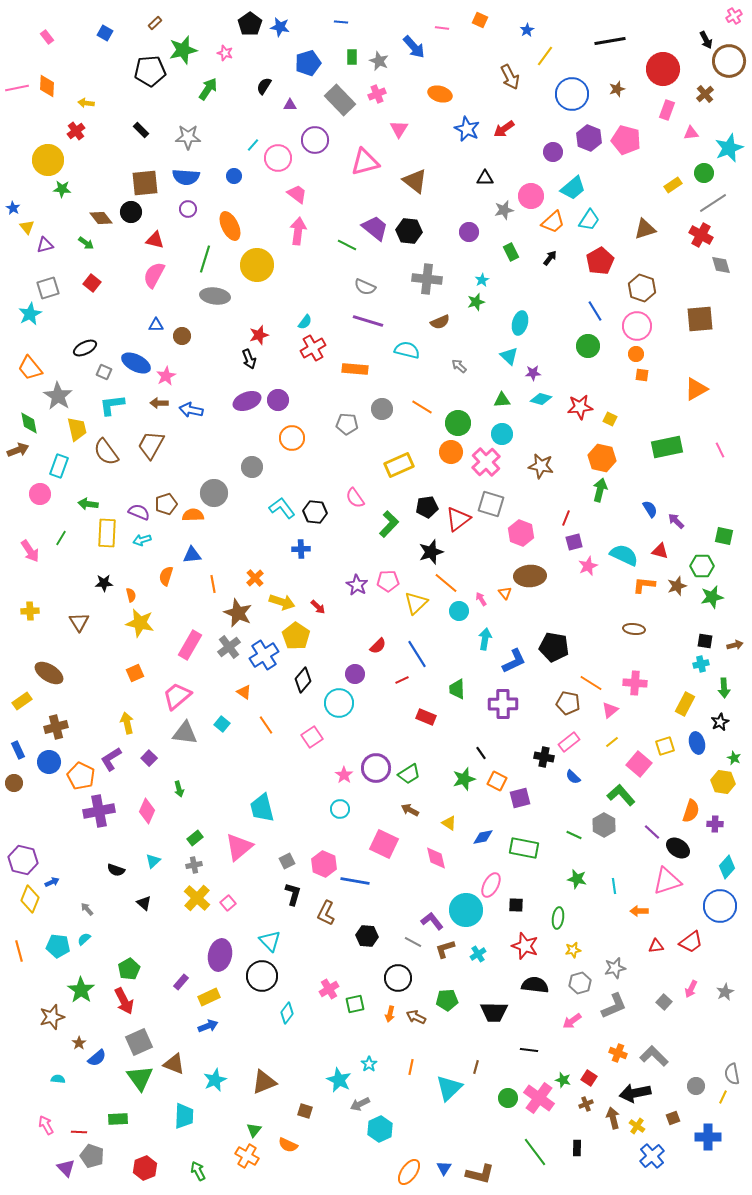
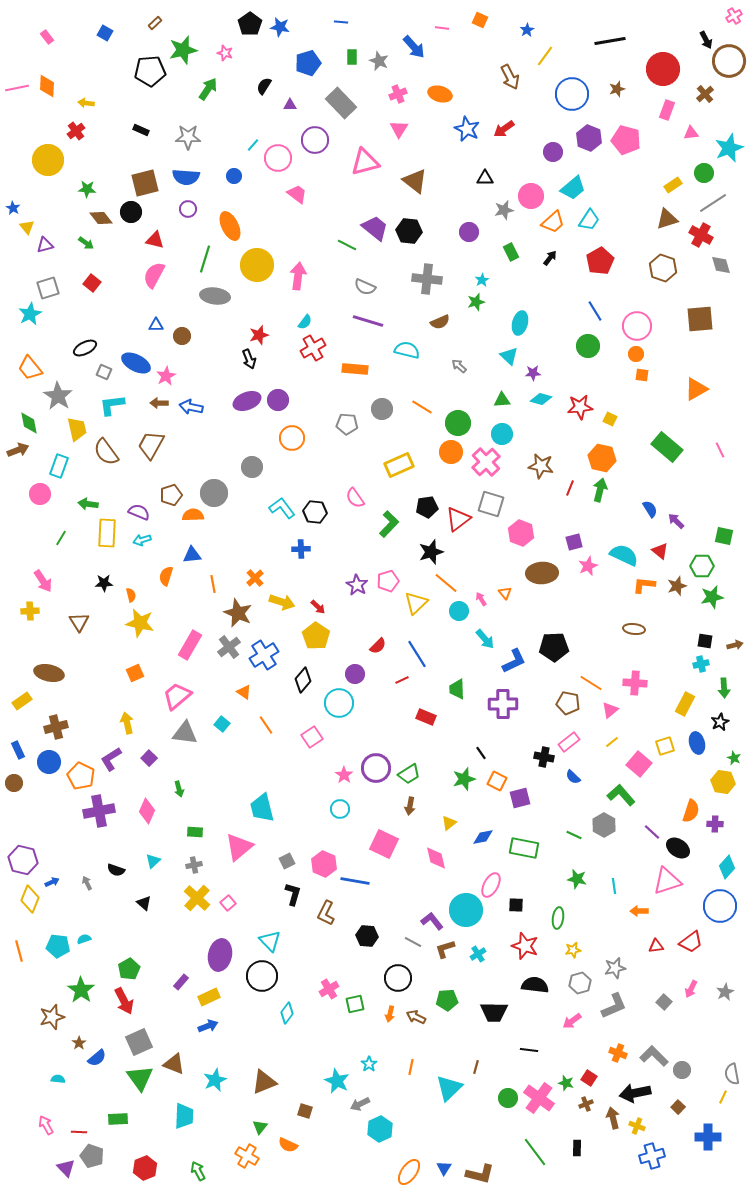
pink cross at (377, 94): moved 21 px right
gray rectangle at (340, 100): moved 1 px right, 3 px down
black rectangle at (141, 130): rotated 21 degrees counterclockwise
brown square at (145, 183): rotated 8 degrees counterclockwise
green star at (62, 189): moved 25 px right
brown triangle at (645, 229): moved 22 px right, 10 px up
pink arrow at (298, 231): moved 45 px down
brown hexagon at (642, 288): moved 21 px right, 20 px up
blue arrow at (191, 410): moved 3 px up
green rectangle at (667, 447): rotated 52 degrees clockwise
brown pentagon at (166, 504): moved 5 px right, 9 px up
red line at (566, 518): moved 4 px right, 30 px up
pink arrow at (30, 551): moved 13 px right, 30 px down
red triangle at (660, 551): rotated 24 degrees clockwise
brown ellipse at (530, 576): moved 12 px right, 3 px up
pink pentagon at (388, 581): rotated 15 degrees counterclockwise
yellow pentagon at (296, 636): moved 20 px right
cyan arrow at (485, 639): rotated 130 degrees clockwise
black pentagon at (554, 647): rotated 12 degrees counterclockwise
brown ellipse at (49, 673): rotated 20 degrees counterclockwise
brown arrow at (410, 810): moved 4 px up; rotated 108 degrees counterclockwise
yellow triangle at (449, 823): rotated 49 degrees clockwise
green rectangle at (195, 838): moved 6 px up; rotated 42 degrees clockwise
gray arrow at (87, 909): moved 26 px up; rotated 16 degrees clockwise
cyan semicircle at (84, 939): rotated 24 degrees clockwise
cyan star at (339, 1080): moved 2 px left, 1 px down
green star at (563, 1080): moved 3 px right, 3 px down
gray circle at (696, 1086): moved 14 px left, 16 px up
brown square at (673, 1118): moved 5 px right, 11 px up; rotated 24 degrees counterclockwise
yellow cross at (637, 1126): rotated 14 degrees counterclockwise
green triangle at (254, 1130): moved 6 px right, 3 px up
blue cross at (652, 1156): rotated 25 degrees clockwise
